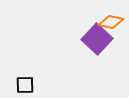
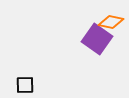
purple square: rotated 8 degrees counterclockwise
